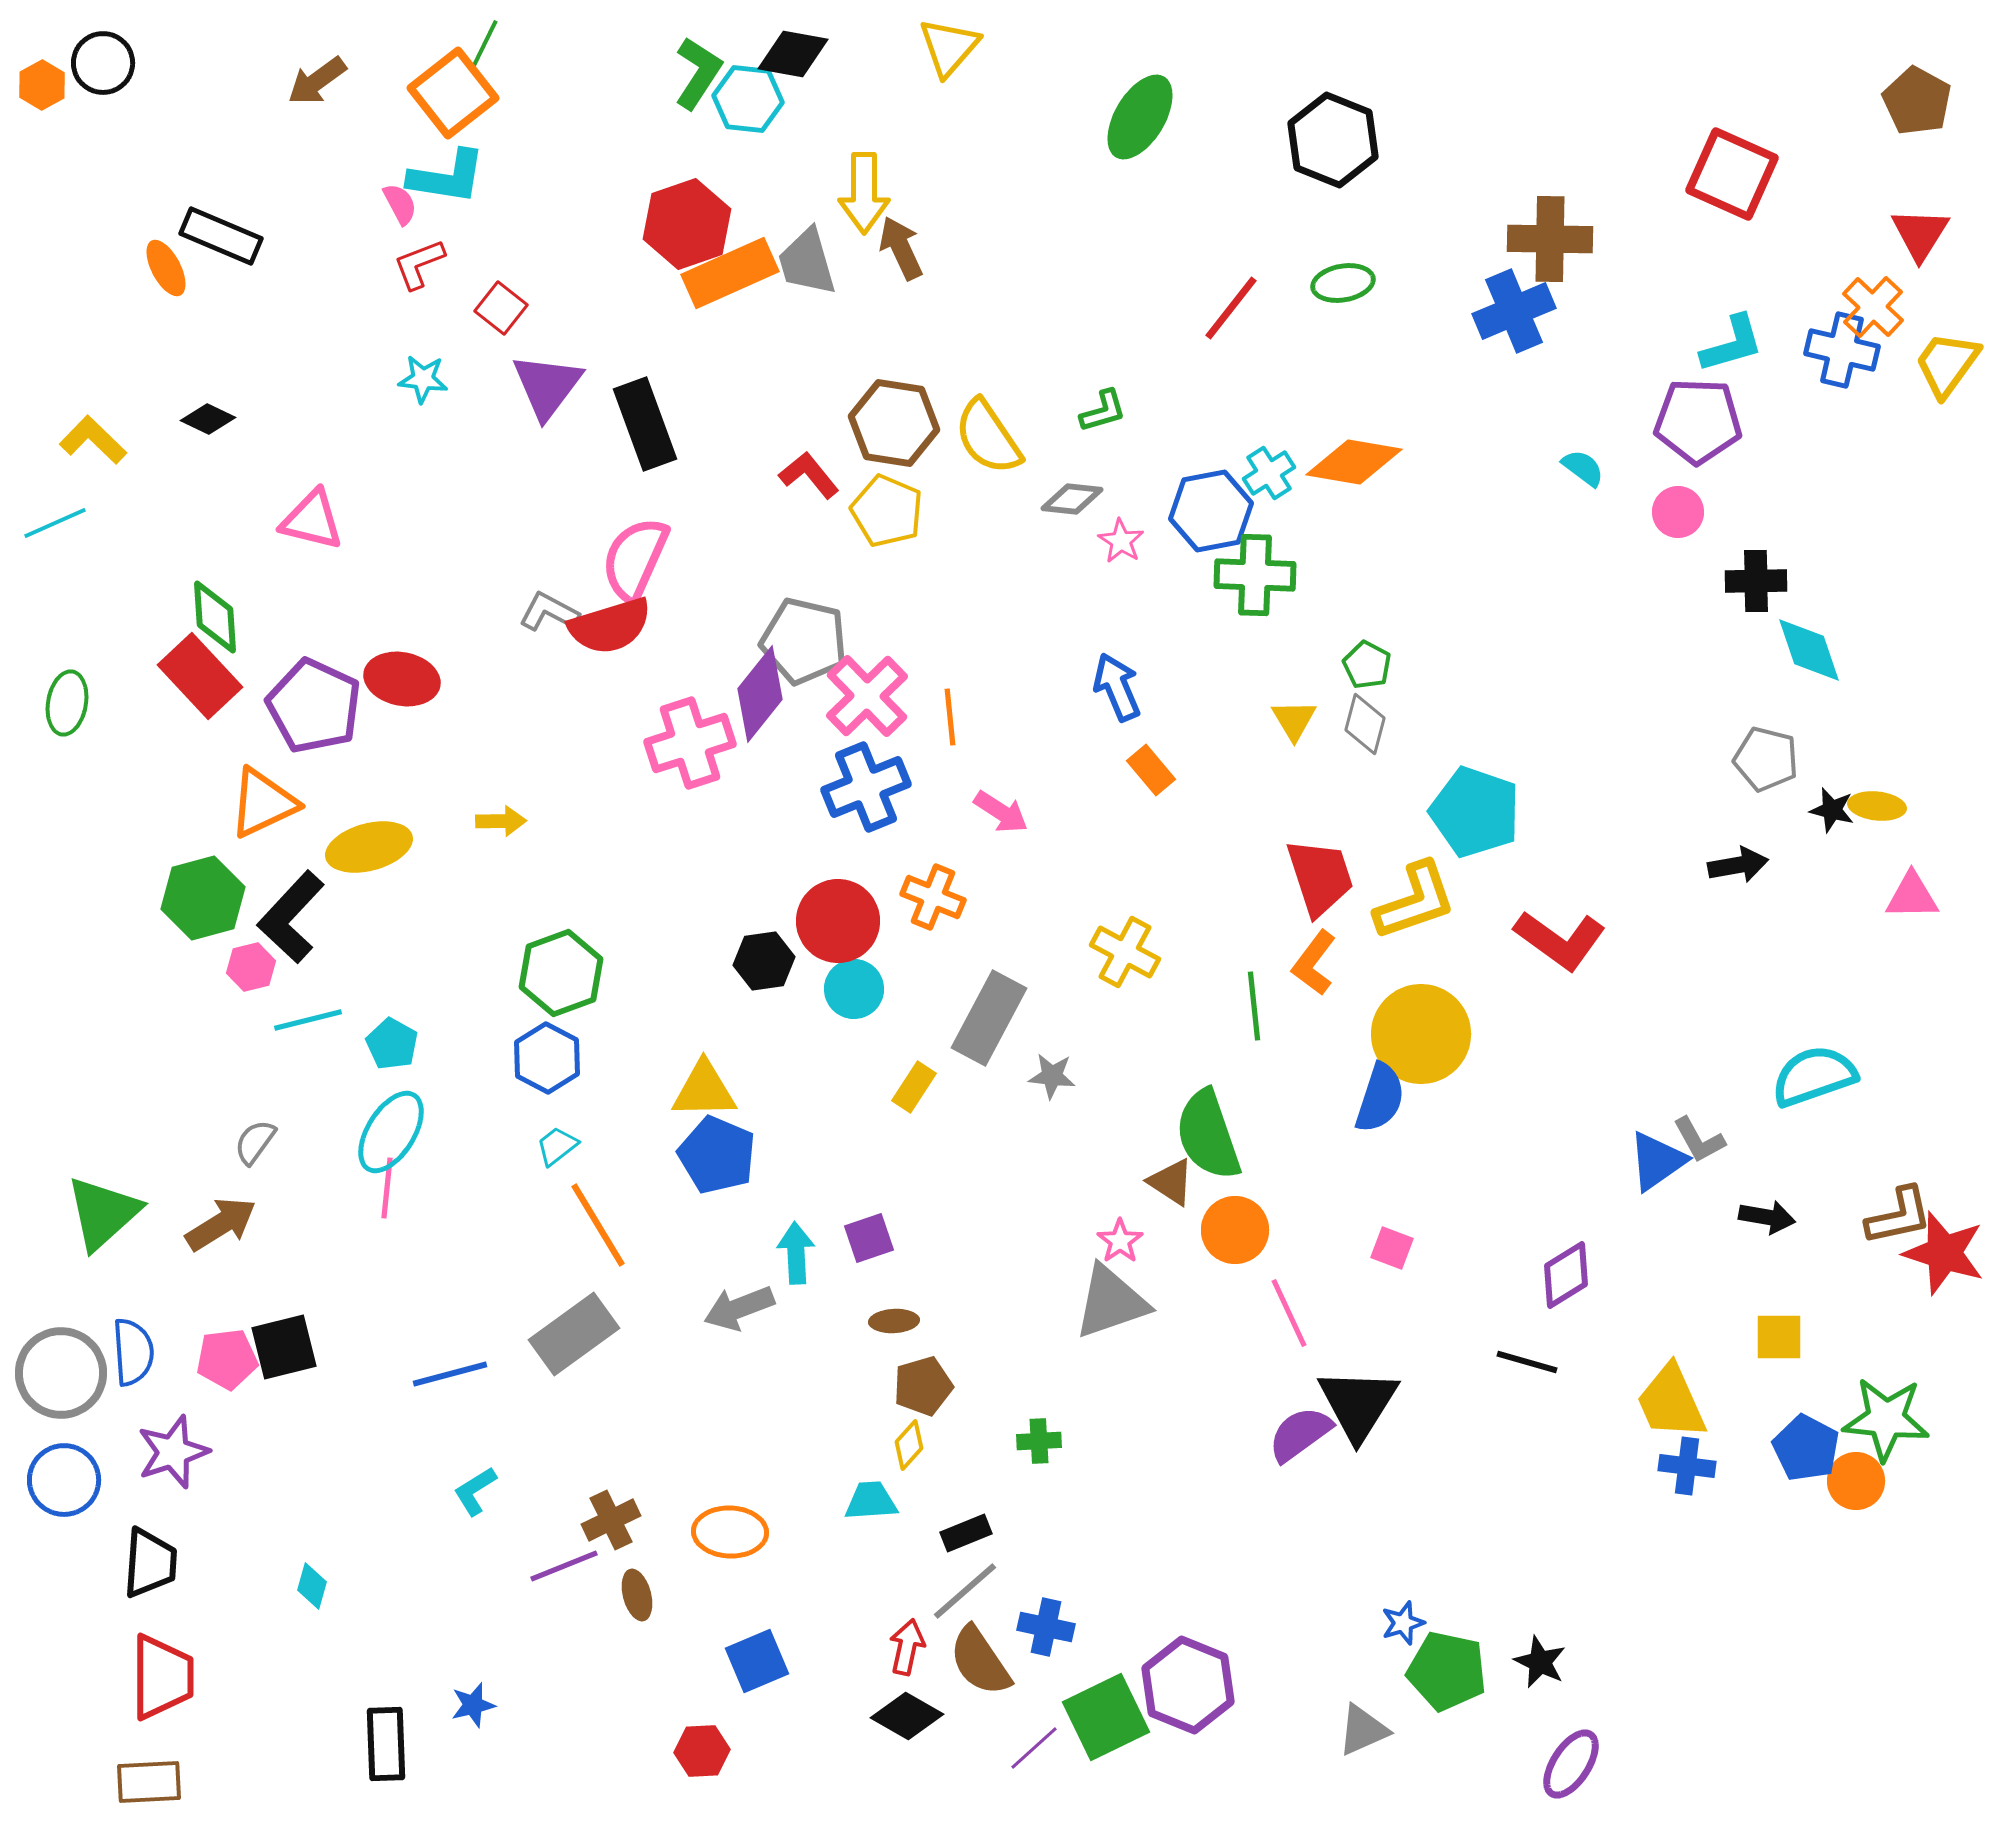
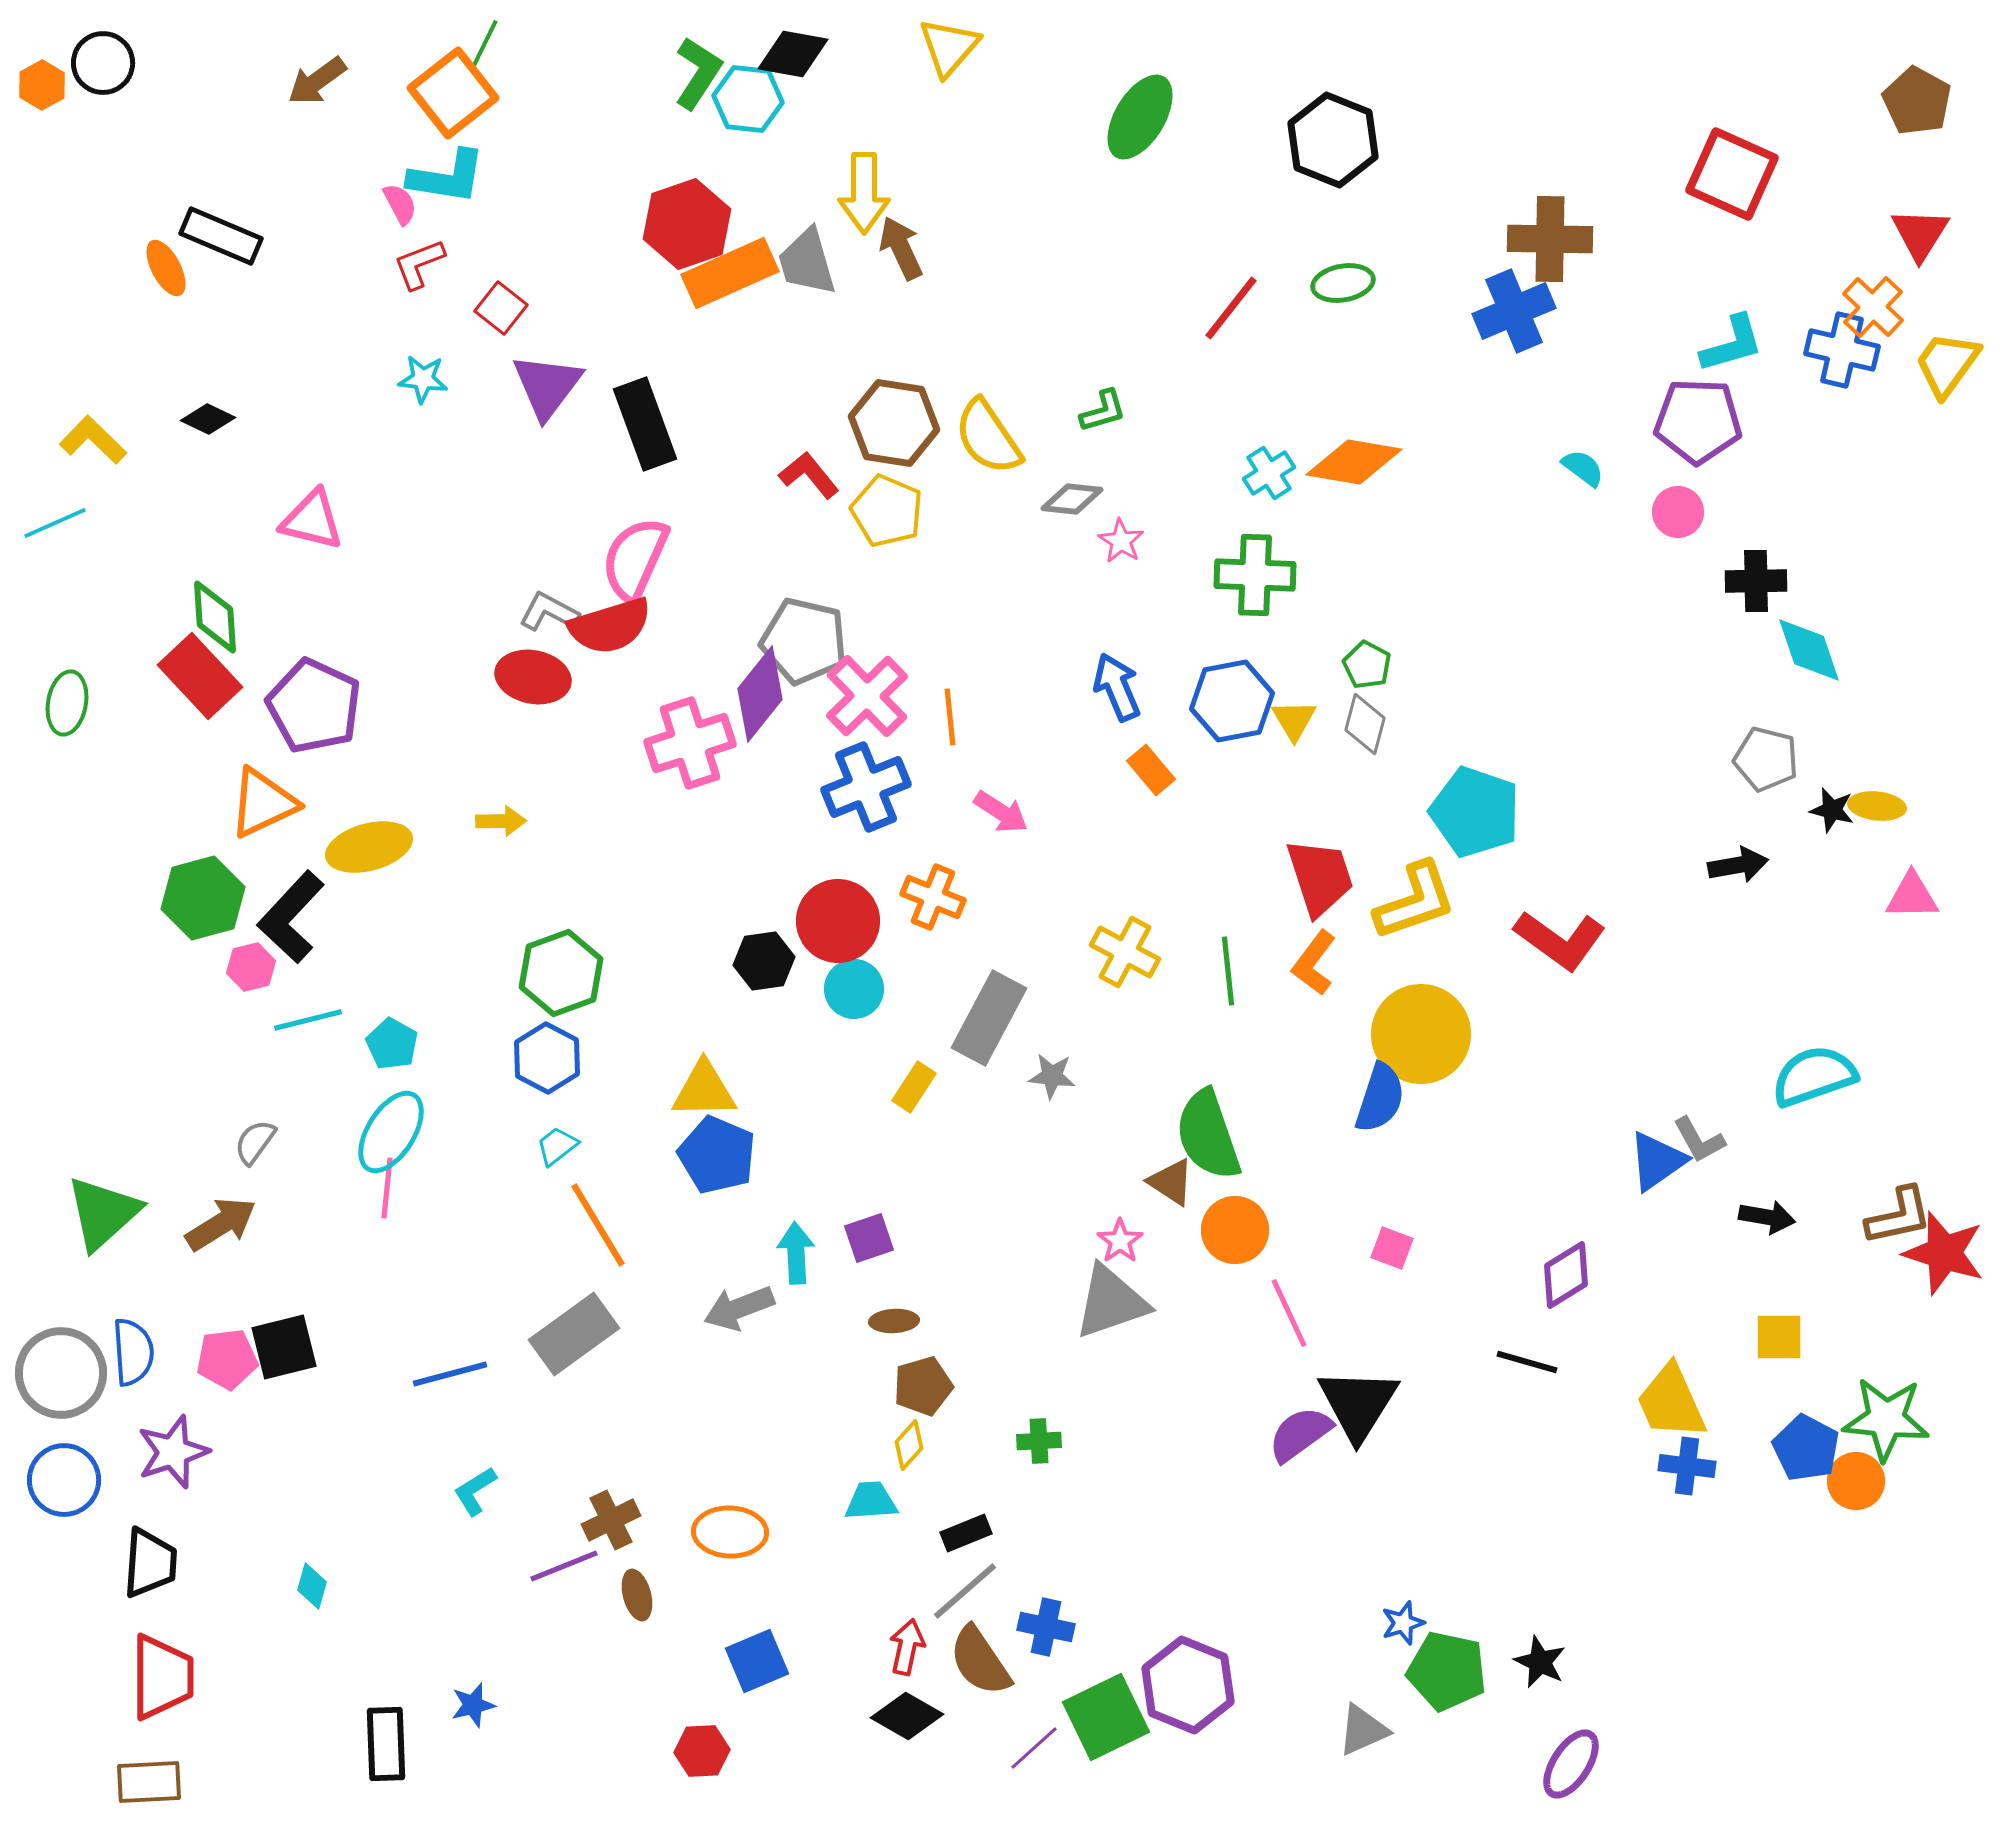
blue hexagon at (1211, 511): moved 21 px right, 190 px down
red ellipse at (402, 679): moved 131 px right, 2 px up
green line at (1254, 1006): moved 26 px left, 35 px up
